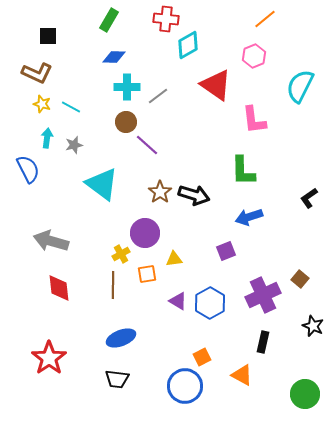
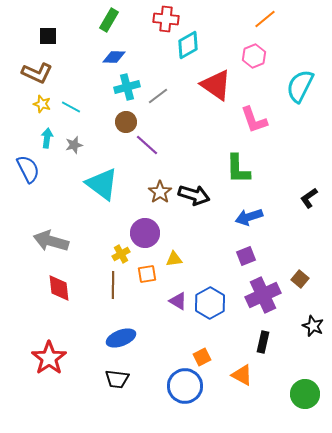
cyan cross at (127, 87): rotated 15 degrees counterclockwise
pink L-shape at (254, 120): rotated 12 degrees counterclockwise
green L-shape at (243, 171): moved 5 px left, 2 px up
purple square at (226, 251): moved 20 px right, 5 px down
